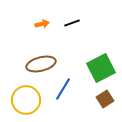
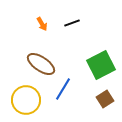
orange arrow: rotated 72 degrees clockwise
brown ellipse: rotated 48 degrees clockwise
green square: moved 3 px up
